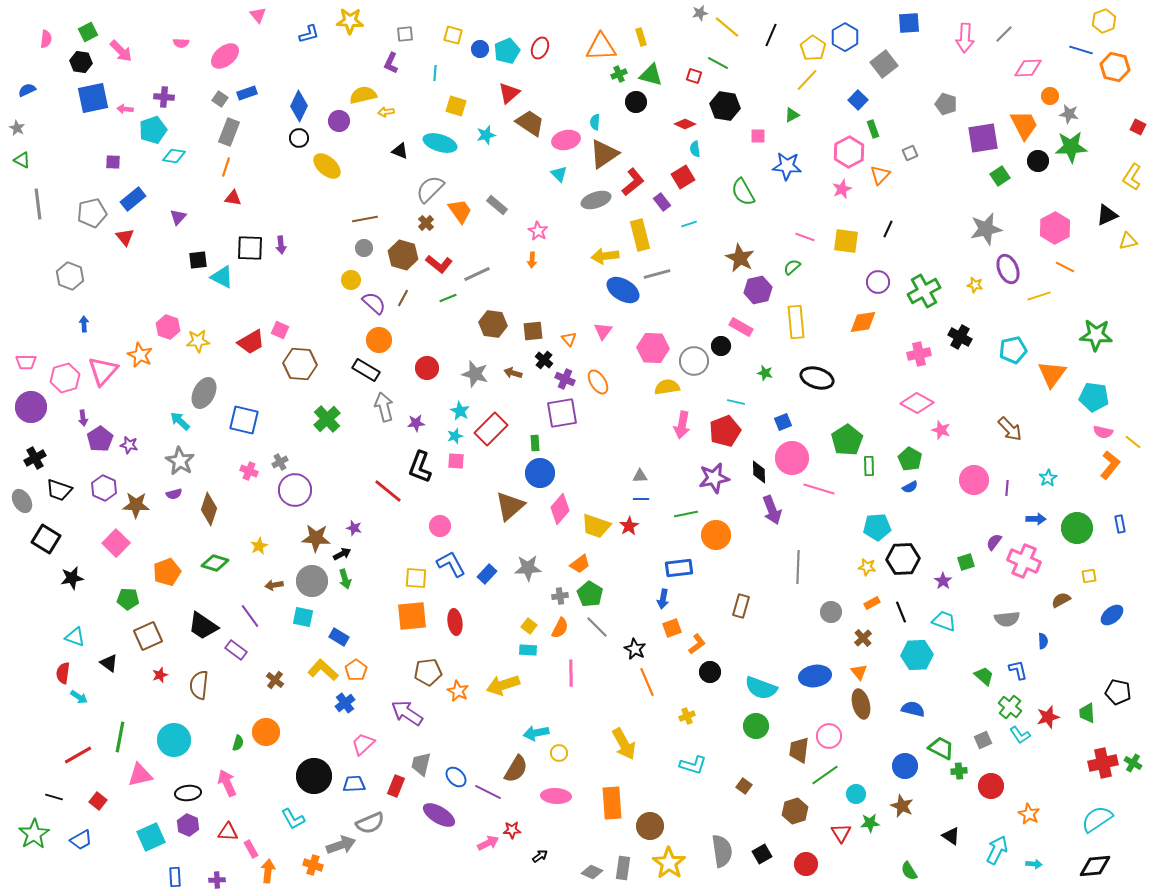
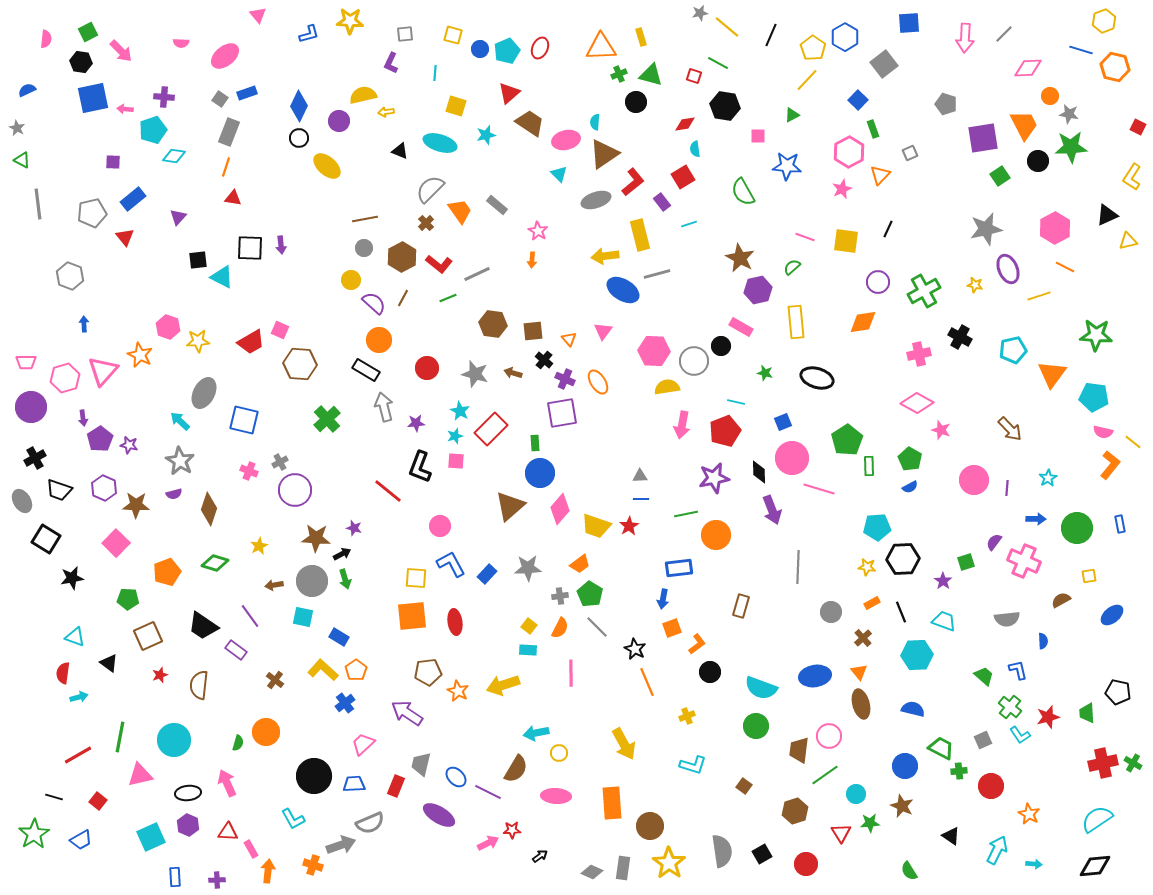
red diamond at (685, 124): rotated 35 degrees counterclockwise
brown hexagon at (403, 255): moved 1 px left, 2 px down; rotated 16 degrees clockwise
pink hexagon at (653, 348): moved 1 px right, 3 px down
cyan arrow at (79, 697): rotated 48 degrees counterclockwise
